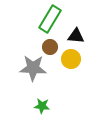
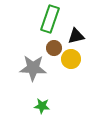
green rectangle: rotated 12 degrees counterclockwise
black triangle: rotated 18 degrees counterclockwise
brown circle: moved 4 px right, 1 px down
